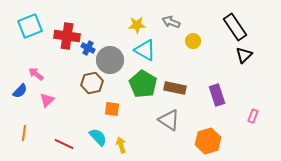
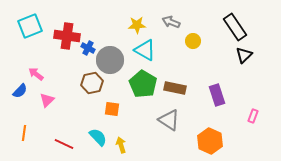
orange hexagon: moved 2 px right; rotated 20 degrees counterclockwise
